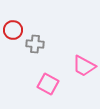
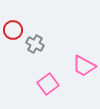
gray cross: rotated 24 degrees clockwise
pink square: rotated 25 degrees clockwise
